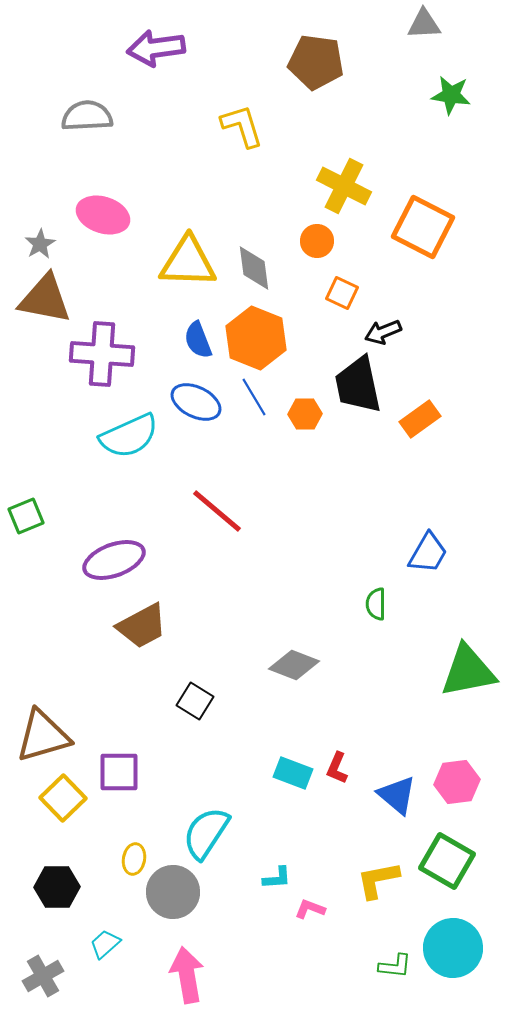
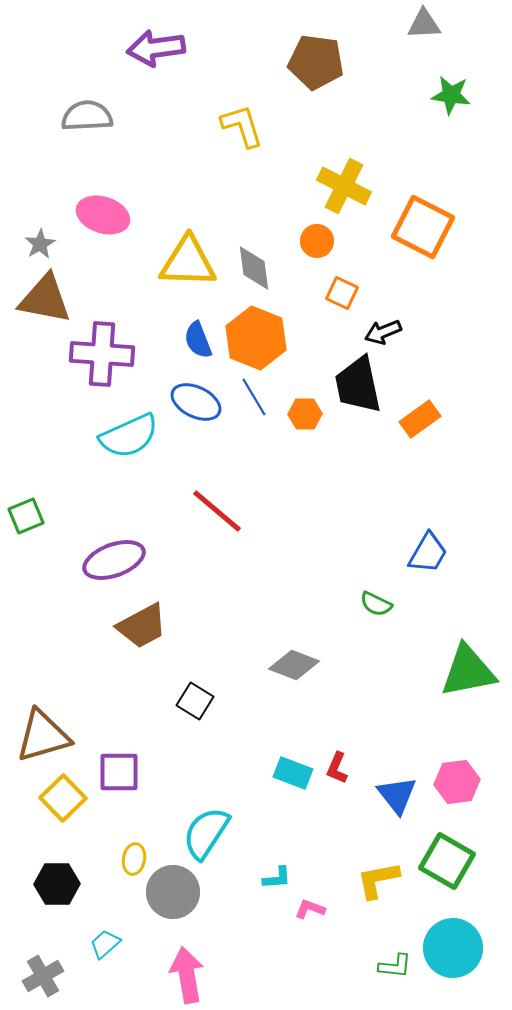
green semicircle at (376, 604): rotated 64 degrees counterclockwise
blue triangle at (397, 795): rotated 12 degrees clockwise
black hexagon at (57, 887): moved 3 px up
